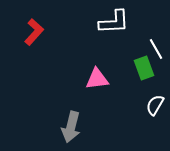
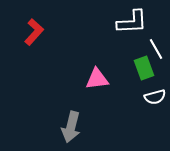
white L-shape: moved 18 px right
white semicircle: moved 8 px up; rotated 135 degrees counterclockwise
